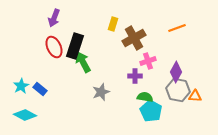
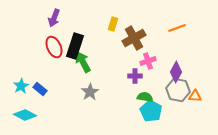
gray star: moved 11 px left; rotated 12 degrees counterclockwise
